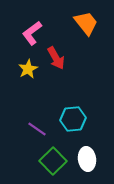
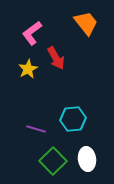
purple line: moved 1 px left; rotated 18 degrees counterclockwise
